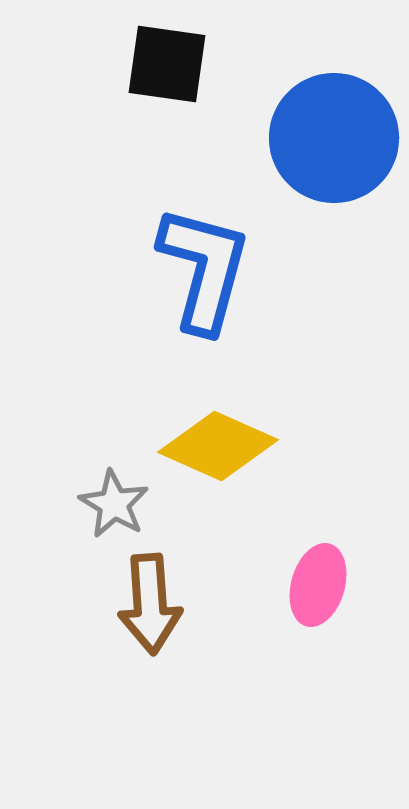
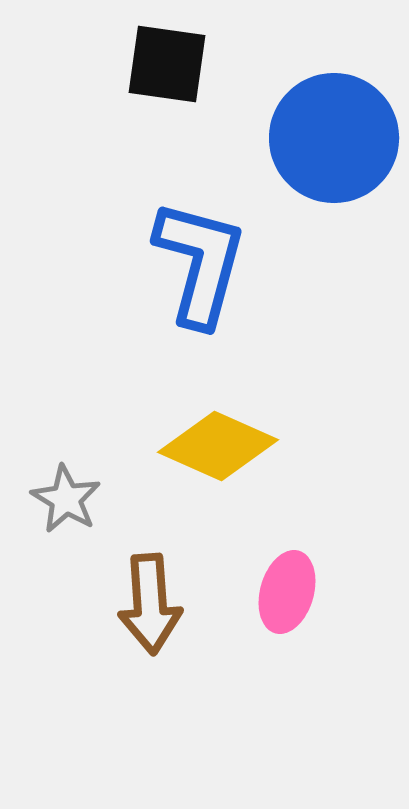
blue L-shape: moved 4 px left, 6 px up
gray star: moved 48 px left, 5 px up
pink ellipse: moved 31 px left, 7 px down
